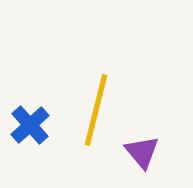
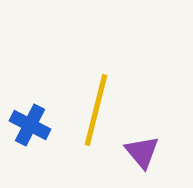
blue cross: rotated 21 degrees counterclockwise
